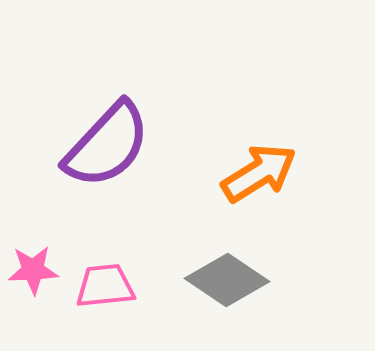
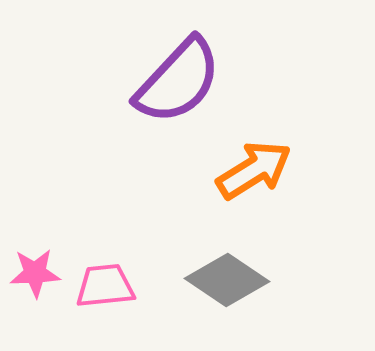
purple semicircle: moved 71 px right, 64 px up
orange arrow: moved 5 px left, 3 px up
pink star: moved 2 px right, 3 px down
